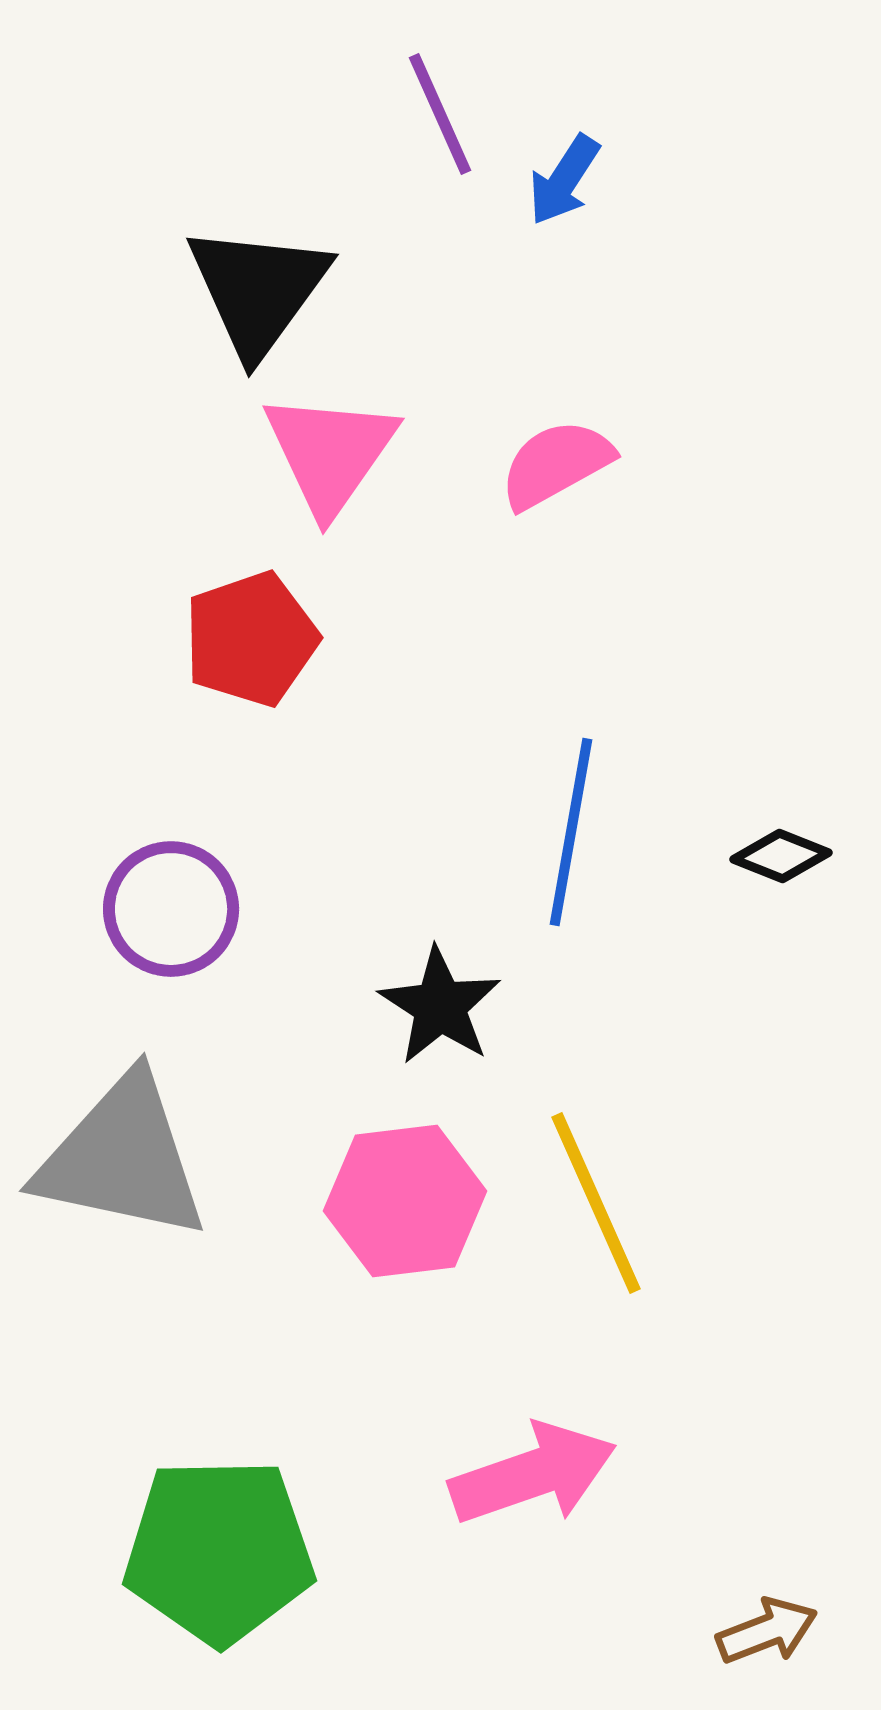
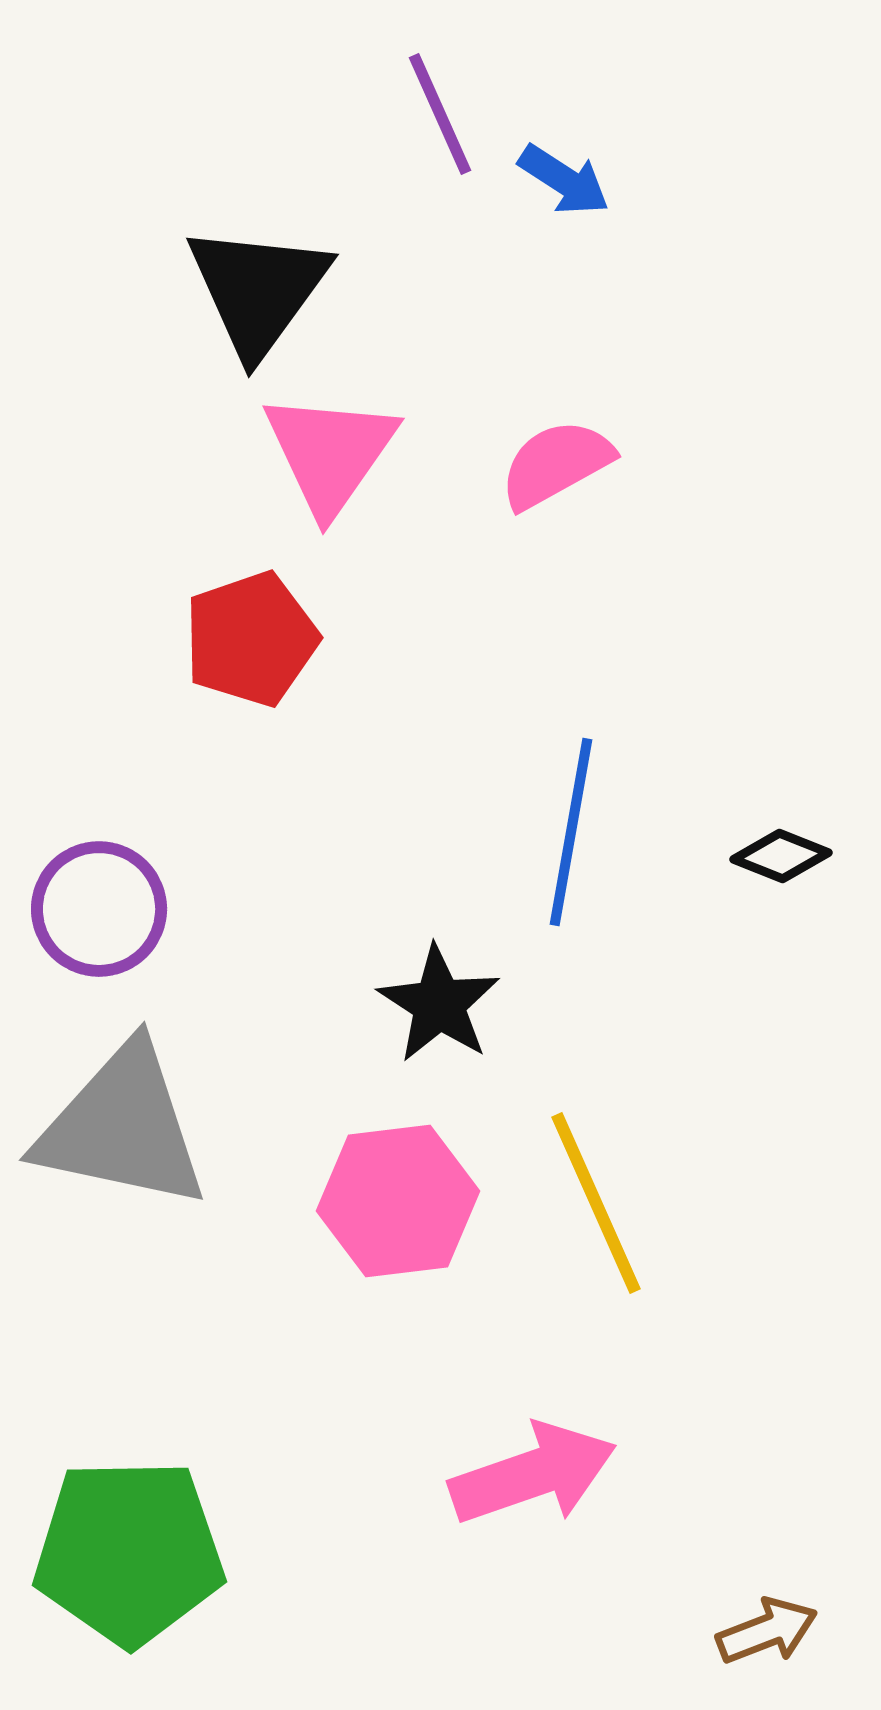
blue arrow: rotated 90 degrees counterclockwise
purple circle: moved 72 px left
black star: moved 1 px left, 2 px up
gray triangle: moved 31 px up
pink hexagon: moved 7 px left
green pentagon: moved 90 px left, 1 px down
